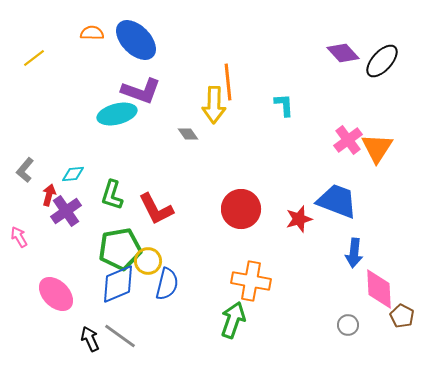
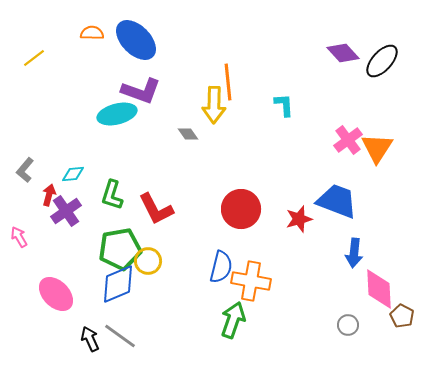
blue semicircle: moved 54 px right, 17 px up
